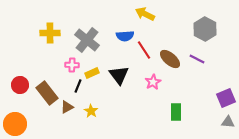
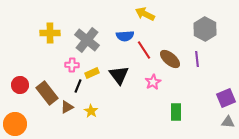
purple line: rotated 56 degrees clockwise
